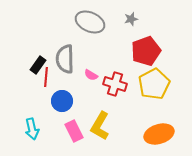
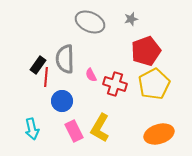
pink semicircle: rotated 32 degrees clockwise
yellow L-shape: moved 2 px down
